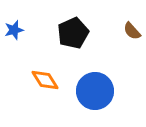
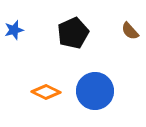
brown semicircle: moved 2 px left
orange diamond: moved 1 px right, 12 px down; rotated 32 degrees counterclockwise
